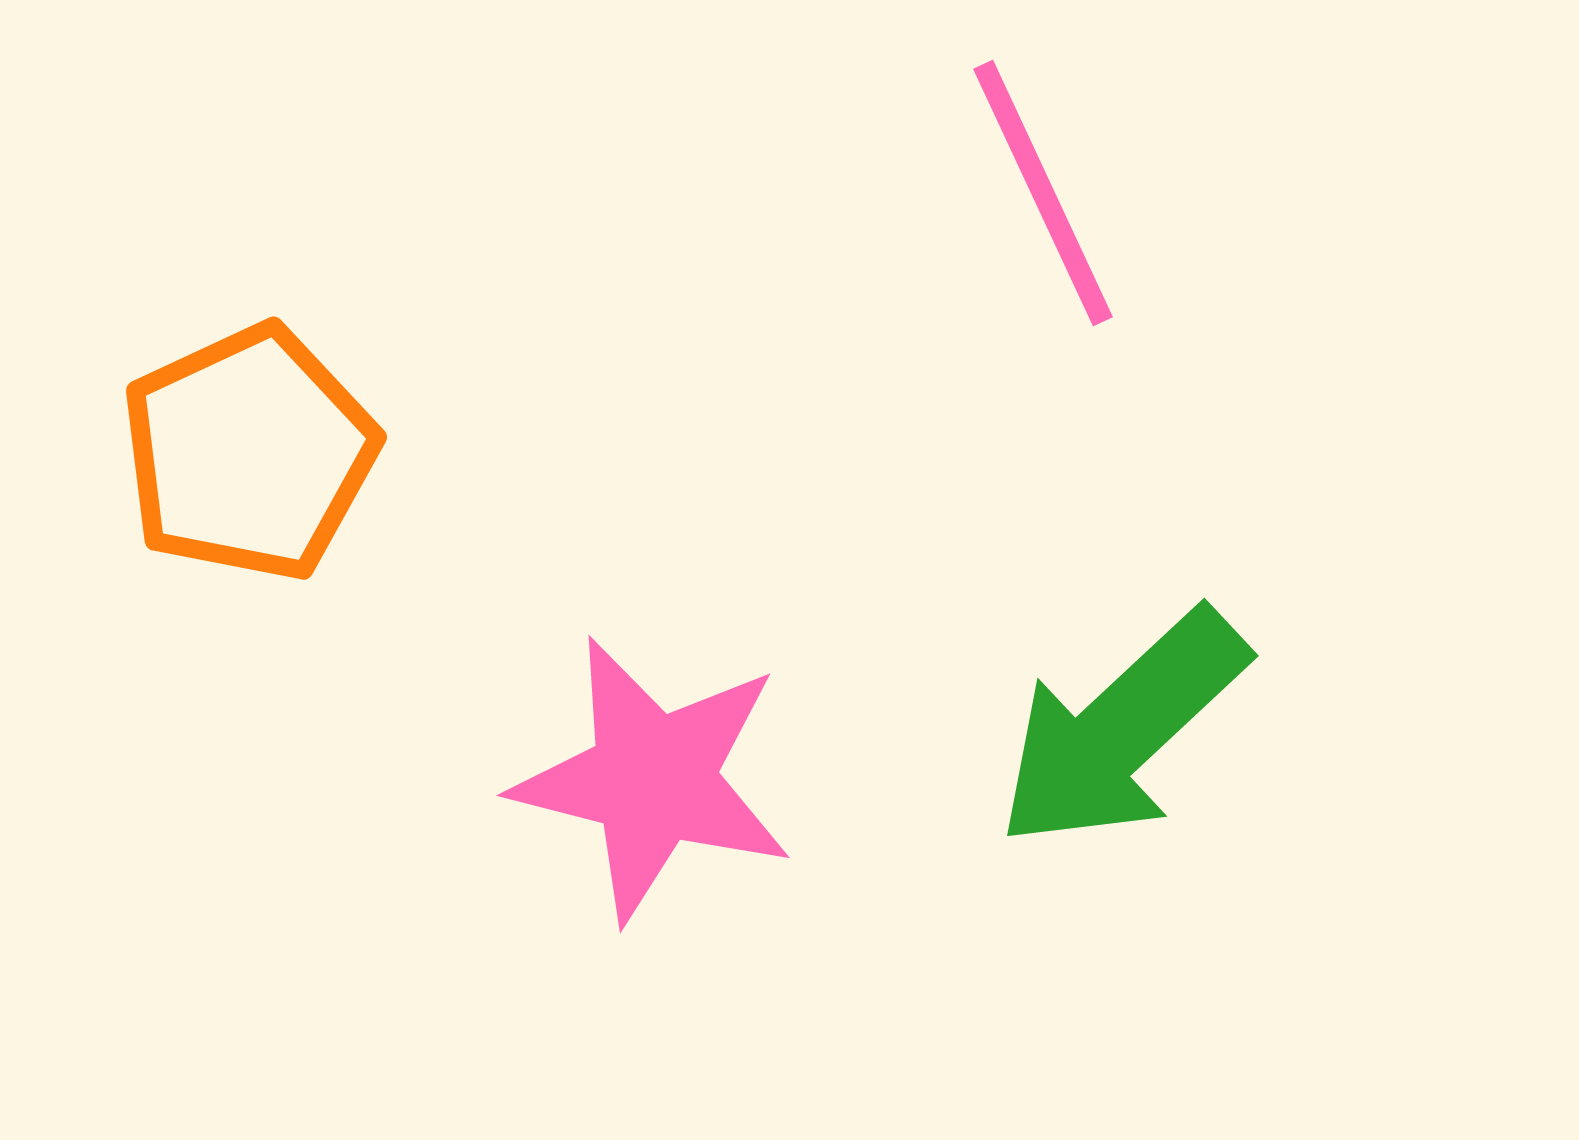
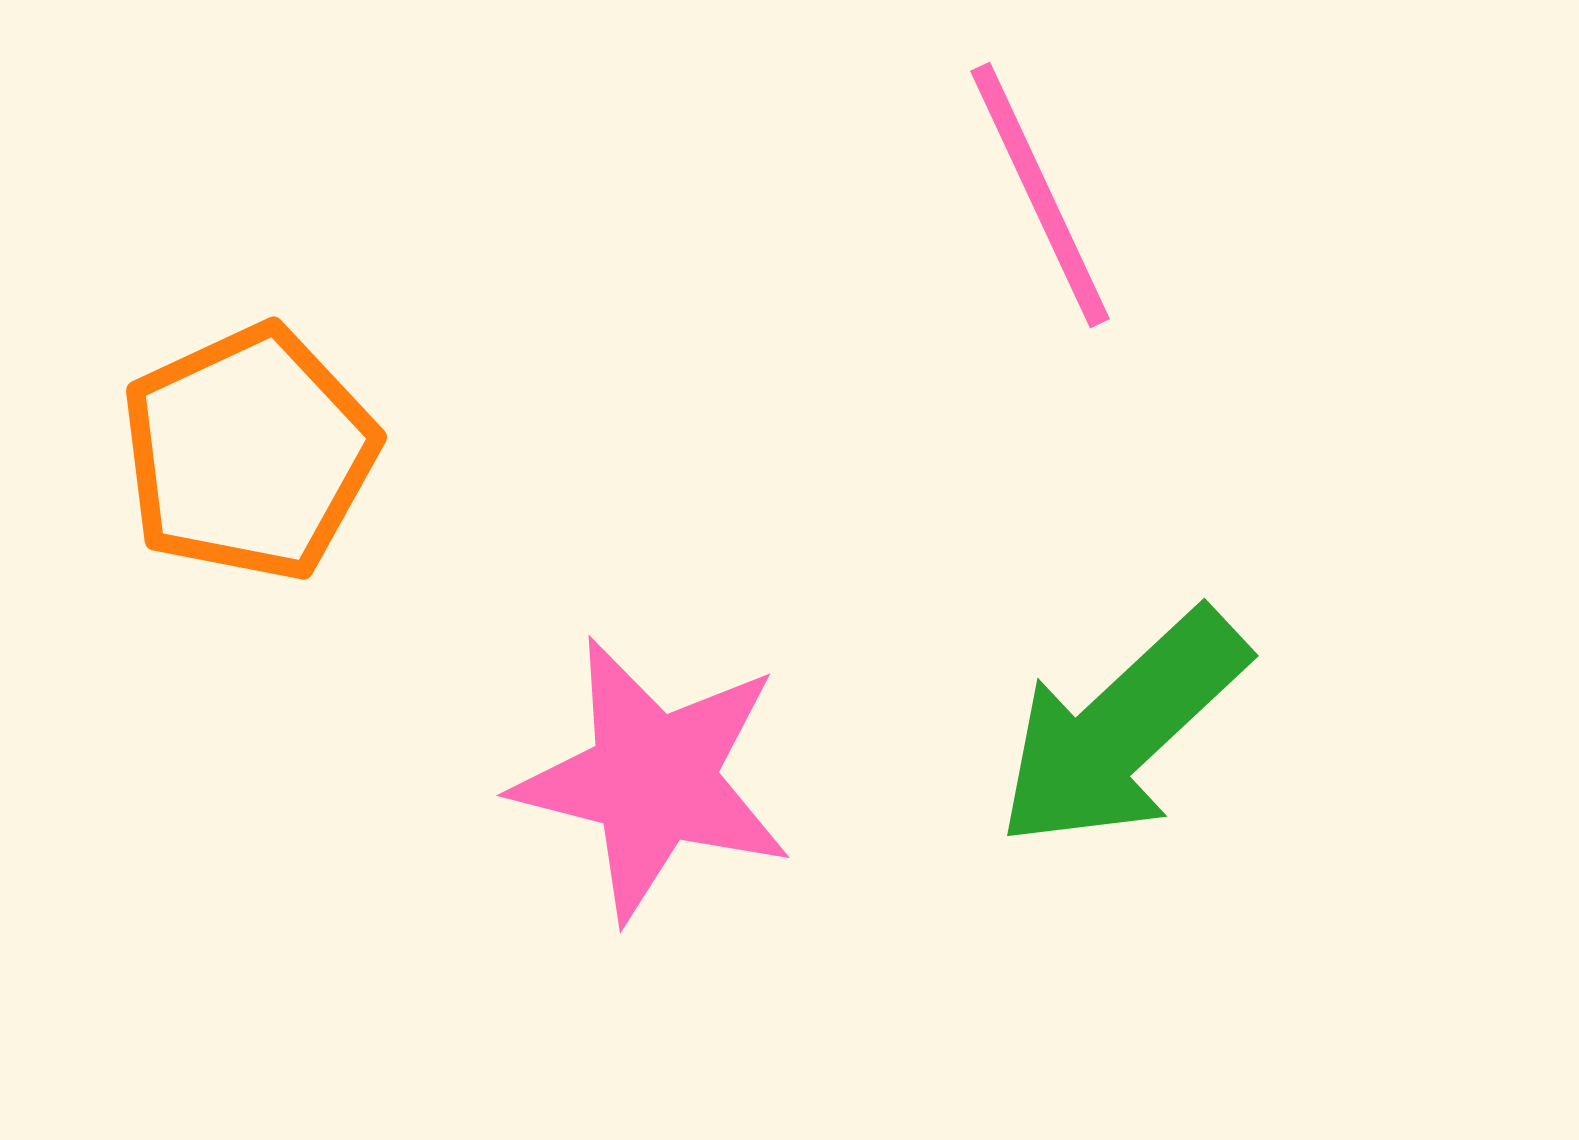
pink line: moved 3 px left, 2 px down
